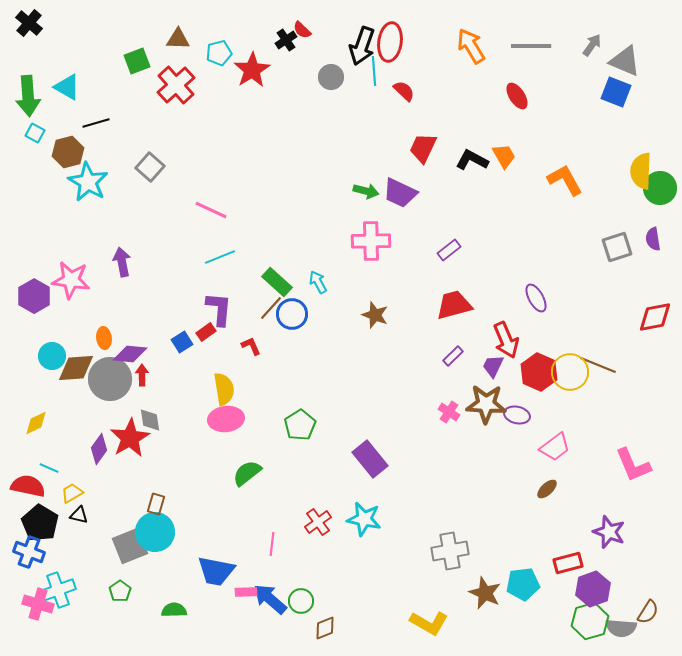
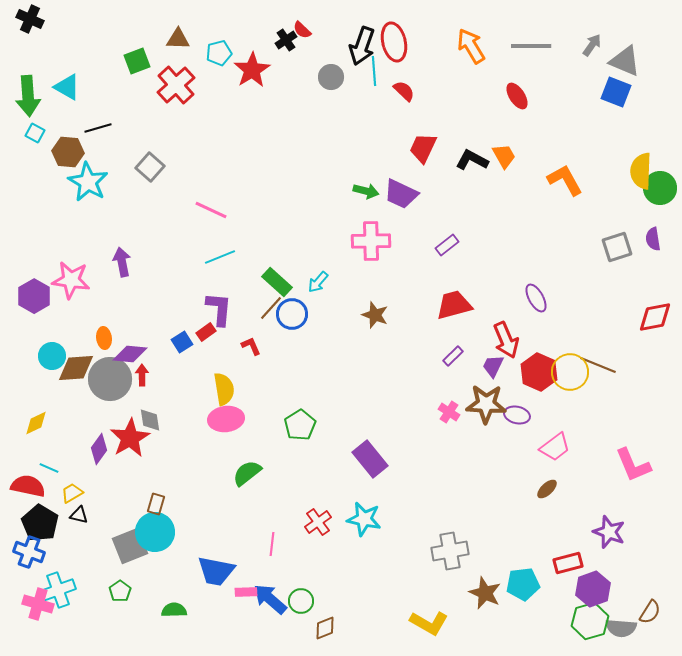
black cross at (29, 23): moved 1 px right, 4 px up; rotated 16 degrees counterclockwise
red ellipse at (390, 42): moved 4 px right; rotated 21 degrees counterclockwise
black line at (96, 123): moved 2 px right, 5 px down
brown hexagon at (68, 152): rotated 20 degrees clockwise
purple trapezoid at (400, 193): moved 1 px right, 1 px down
purple rectangle at (449, 250): moved 2 px left, 5 px up
cyan arrow at (318, 282): rotated 110 degrees counterclockwise
brown semicircle at (648, 612): moved 2 px right
